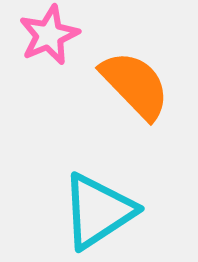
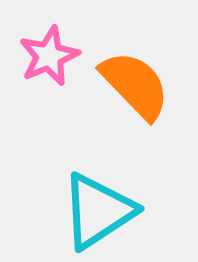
pink star: moved 21 px down
